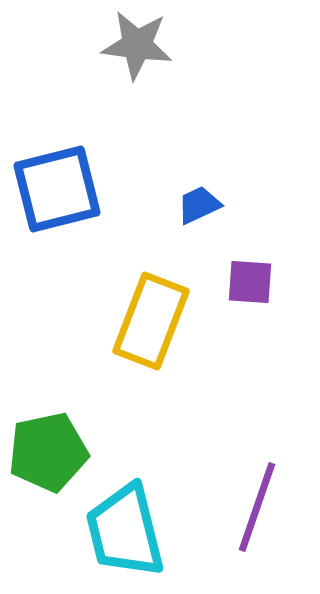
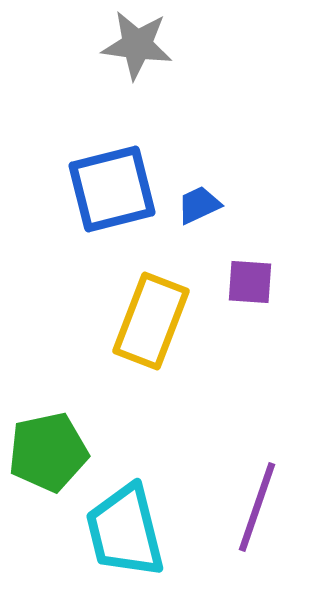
blue square: moved 55 px right
